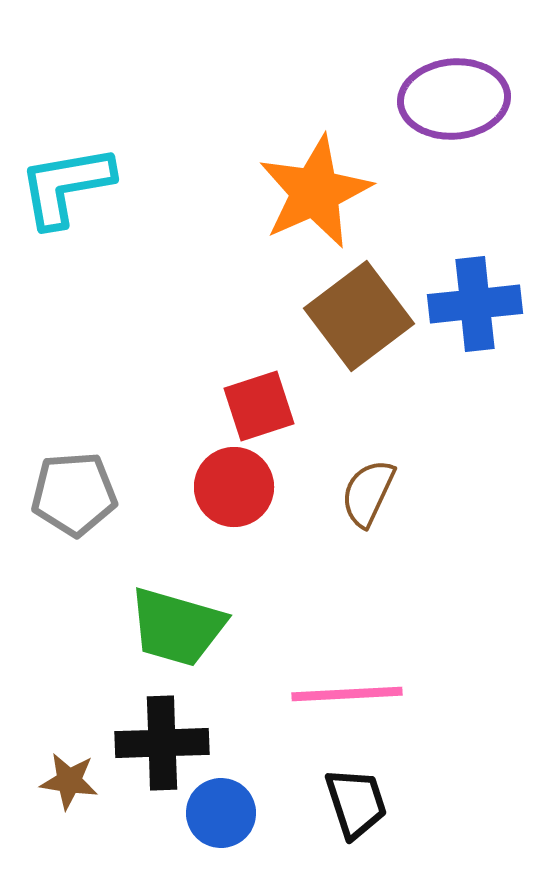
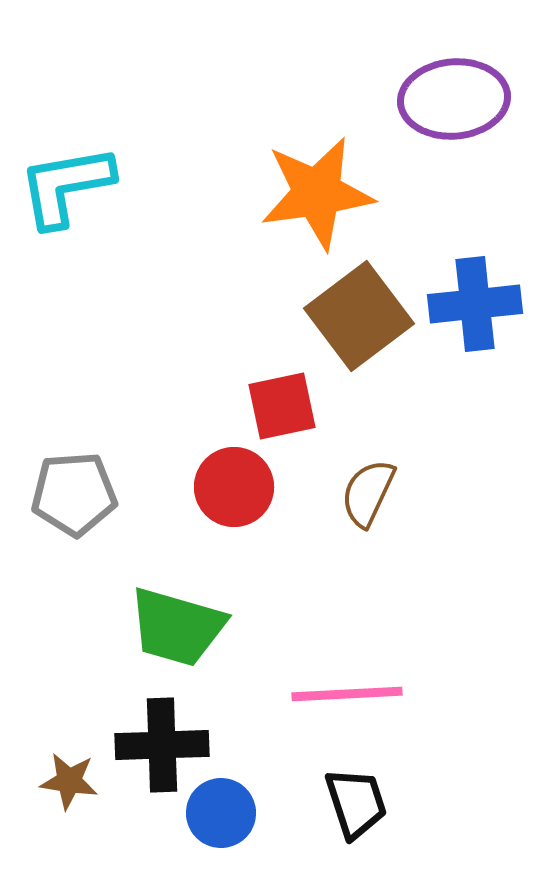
orange star: moved 2 px right, 1 px down; rotated 16 degrees clockwise
red square: moved 23 px right; rotated 6 degrees clockwise
black cross: moved 2 px down
